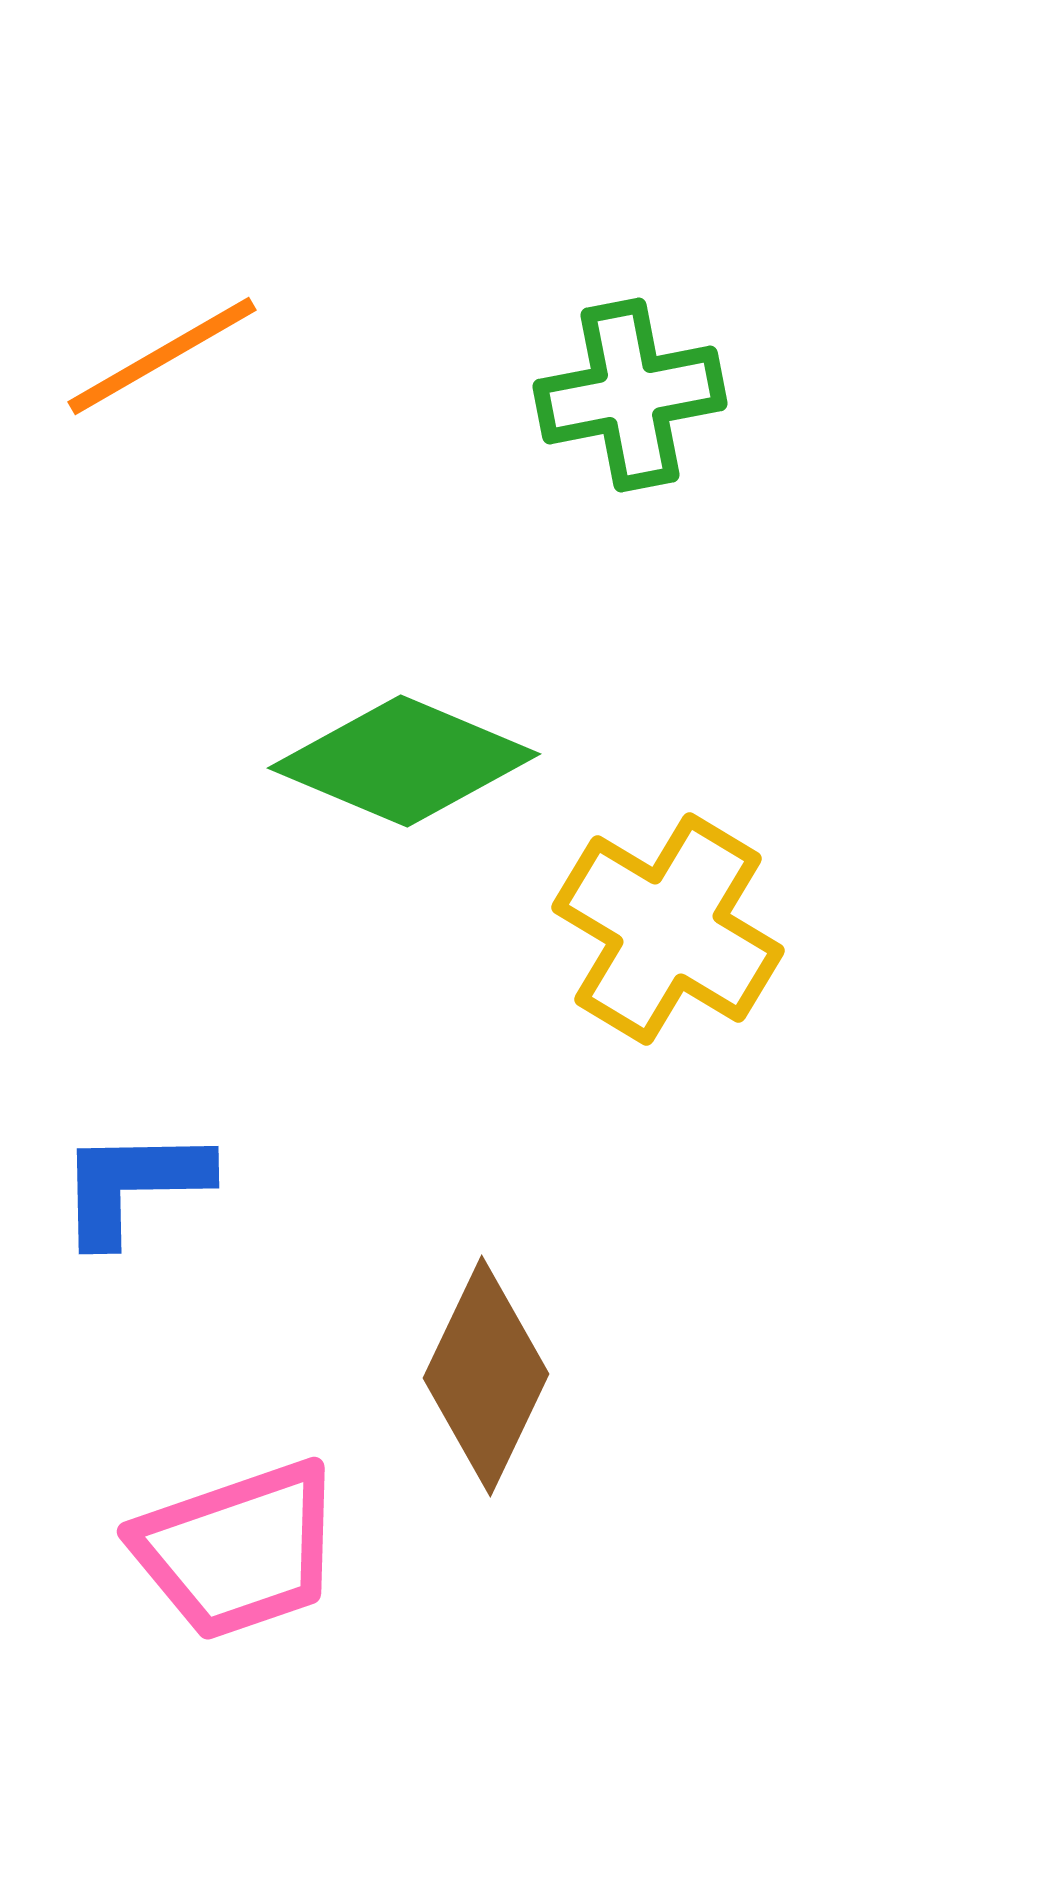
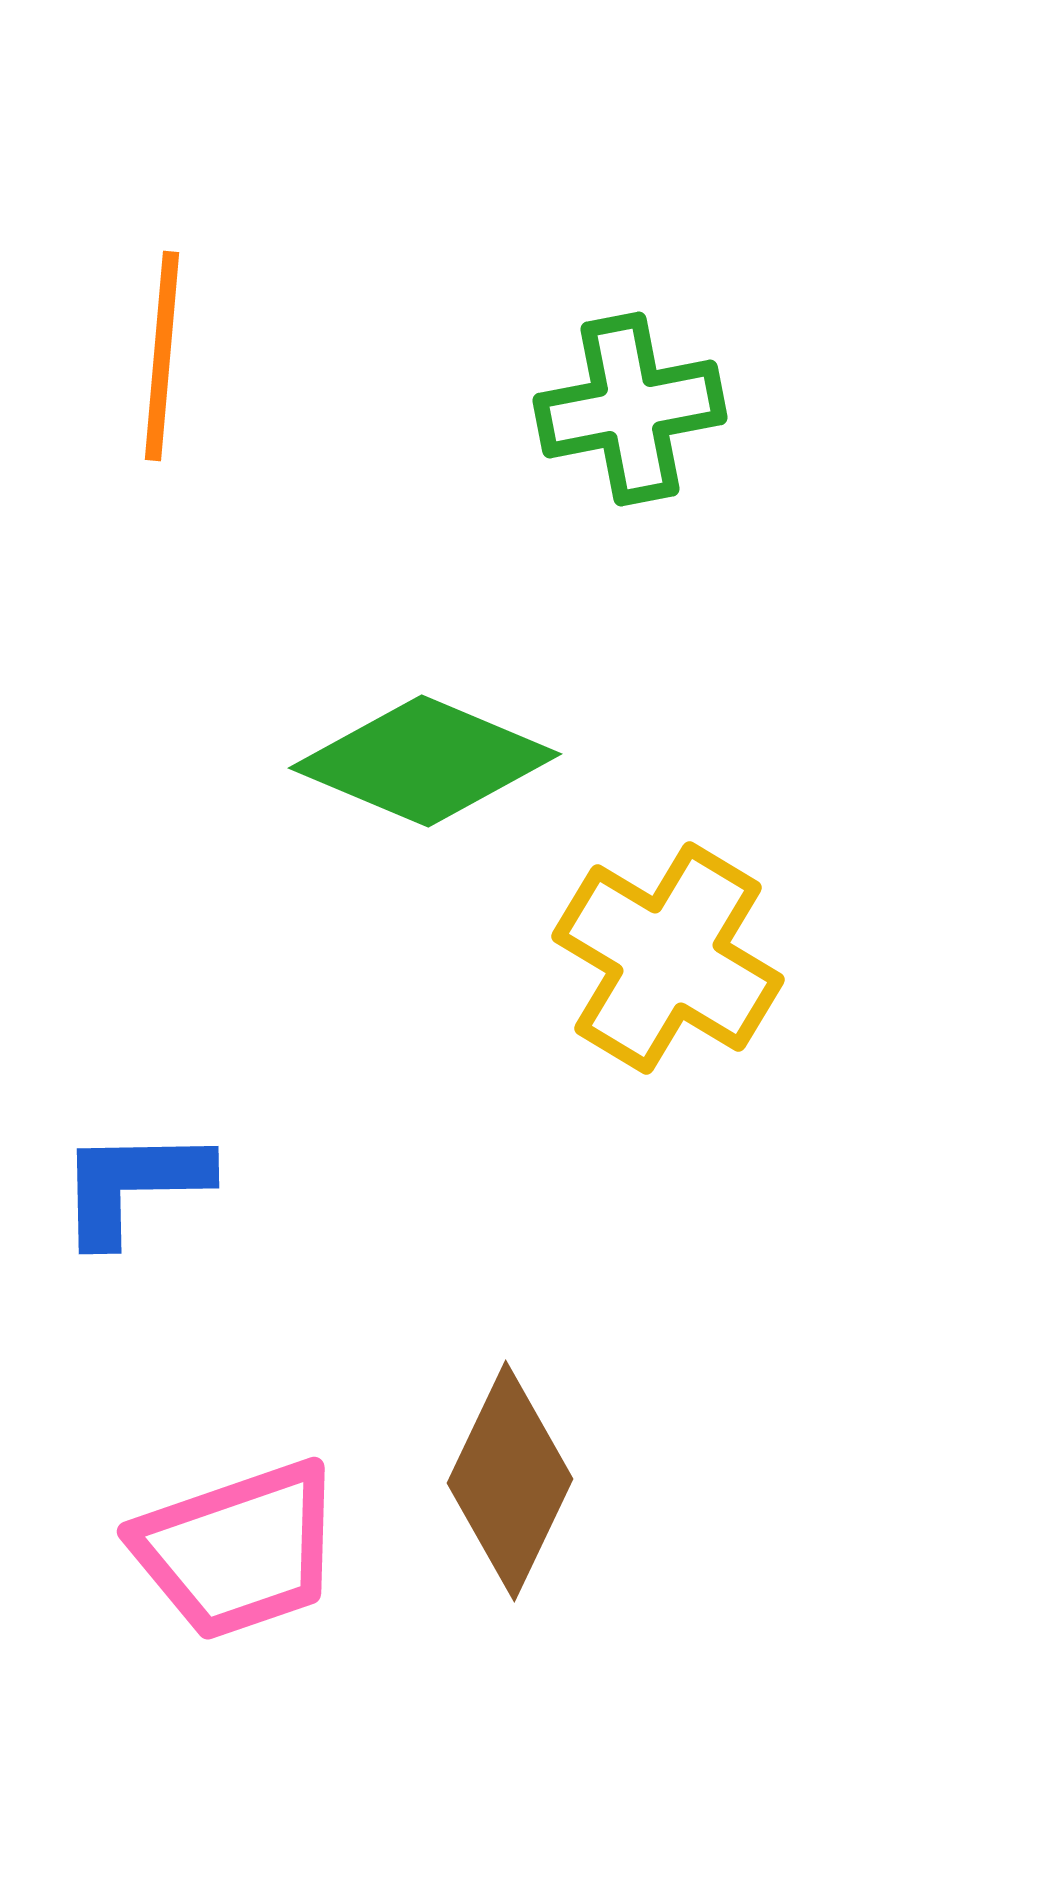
orange line: rotated 55 degrees counterclockwise
green cross: moved 14 px down
green diamond: moved 21 px right
yellow cross: moved 29 px down
brown diamond: moved 24 px right, 105 px down
